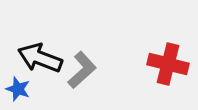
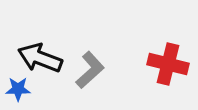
gray L-shape: moved 8 px right
blue star: rotated 20 degrees counterclockwise
